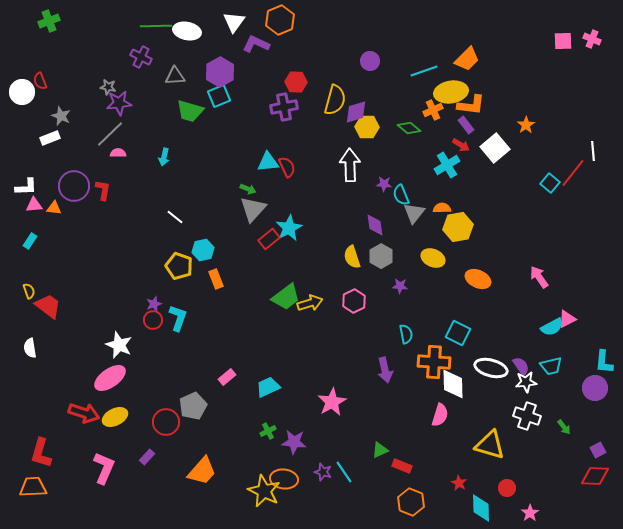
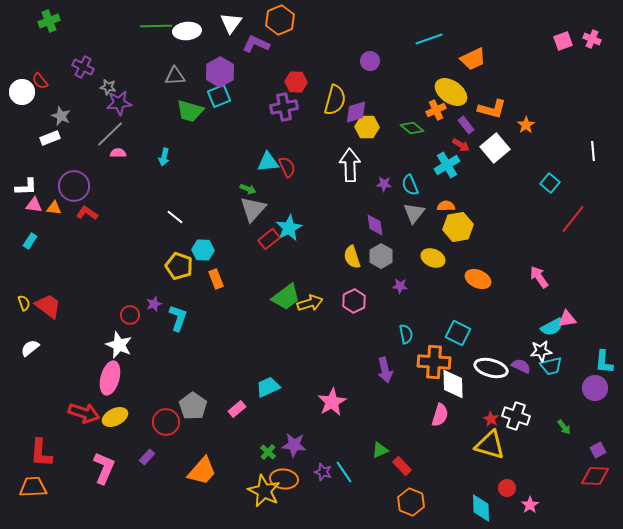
white triangle at (234, 22): moved 3 px left, 1 px down
white ellipse at (187, 31): rotated 16 degrees counterclockwise
pink square at (563, 41): rotated 18 degrees counterclockwise
purple cross at (141, 57): moved 58 px left, 10 px down
orange trapezoid at (467, 59): moved 6 px right; rotated 20 degrees clockwise
cyan line at (424, 71): moved 5 px right, 32 px up
red semicircle at (40, 81): rotated 18 degrees counterclockwise
yellow ellipse at (451, 92): rotated 44 degrees clockwise
orange L-shape at (471, 105): moved 21 px right, 4 px down; rotated 8 degrees clockwise
orange cross at (433, 110): moved 3 px right
green diamond at (409, 128): moved 3 px right
red line at (573, 173): moved 46 px down
red L-shape at (103, 190): moved 16 px left, 23 px down; rotated 65 degrees counterclockwise
cyan semicircle at (401, 195): moved 9 px right, 10 px up
pink triangle at (34, 205): rotated 12 degrees clockwise
orange semicircle at (442, 208): moved 4 px right, 2 px up
cyan hexagon at (203, 250): rotated 15 degrees clockwise
yellow semicircle at (29, 291): moved 5 px left, 12 px down
pink triangle at (567, 319): rotated 18 degrees clockwise
red circle at (153, 320): moved 23 px left, 5 px up
white semicircle at (30, 348): rotated 60 degrees clockwise
purple semicircle at (521, 366): rotated 30 degrees counterclockwise
pink rectangle at (227, 377): moved 10 px right, 32 px down
pink ellipse at (110, 378): rotated 40 degrees counterclockwise
white star at (526, 382): moved 15 px right, 31 px up
gray pentagon at (193, 406): rotated 12 degrees counterclockwise
white cross at (527, 416): moved 11 px left
green cross at (268, 431): moved 21 px down; rotated 21 degrees counterclockwise
purple star at (294, 442): moved 3 px down
red L-shape at (41, 453): rotated 12 degrees counterclockwise
red rectangle at (402, 466): rotated 24 degrees clockwise
red star at (459, 483): moved 32 px right, 64 px up
pink star at (530, 513): moved 8 px up
